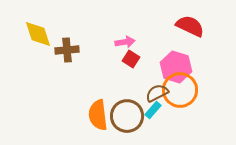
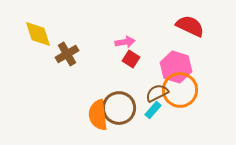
brown cross: moved 4 px down; rotated 25 degrees counterclockwise
brown circle: moved 8 px left, 8 px up
